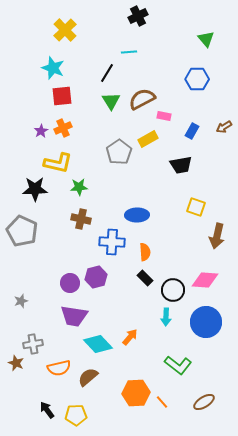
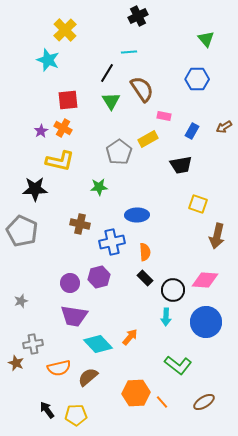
cyan star at (53, 68): moved 5 px left, 8 px up
red square at (62, 96): moved 6 px right, 4 px down
brown semicircle at (142, 99): moved 10 px up; rotated 84 degrees clockwise
orange cross at (63, 128): rotated 36 degrees counterclockwise
yellow L-shape at (58, 163): moved 2 px right, 2 px up
green star at (79, 187): moved 20 px right
yellow square at (196, 207): moved 2 px right, 3 px up
brown cross at (81, 219): moved 1 px left, 5 px down
blue cross at (112, 242): rotated 15 degrees counterclockwise
purple hexagon at (96, 277): moved 3 px right
